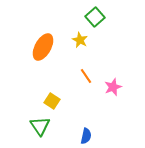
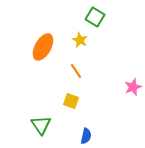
green square: rotated 18 degrees counterclockwise
orange line: moved 10 px left, 5 px up
pink star: moved 20 px right
yellow square: moved 19 px right; rotated 14 degrees counterclockwise
green triangle: moved 1 px right, 1 px up
